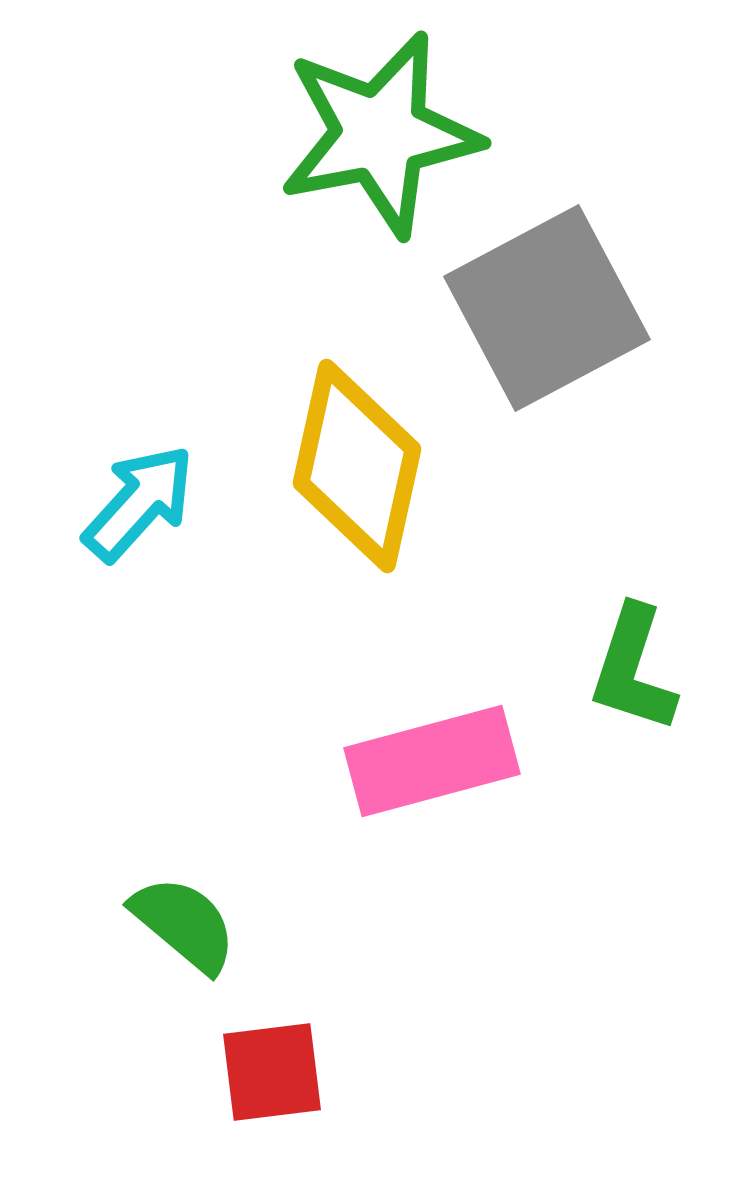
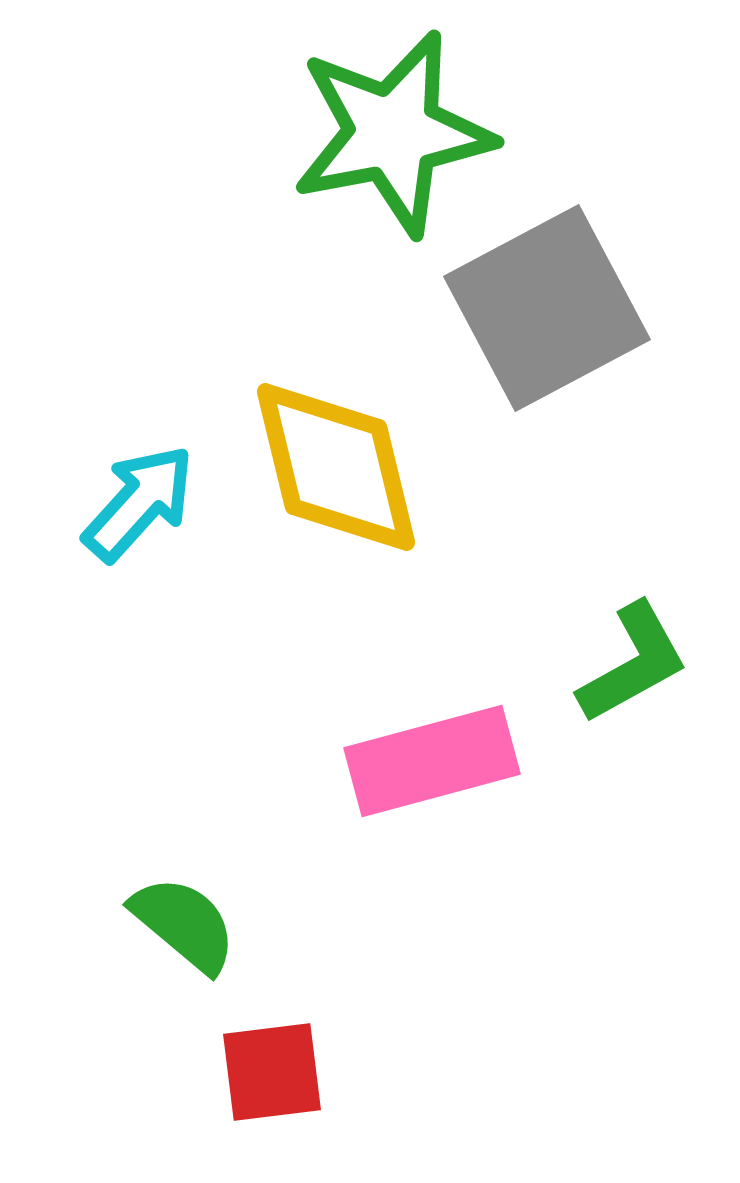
green star: moved 13 px right, 1 px up
yellow diamond: moved 21 px left, 1 px down; rotated 26 degrees counterclockwise
green L-shape: moved 6 px up; rotated 137 degrees counterclockwise
